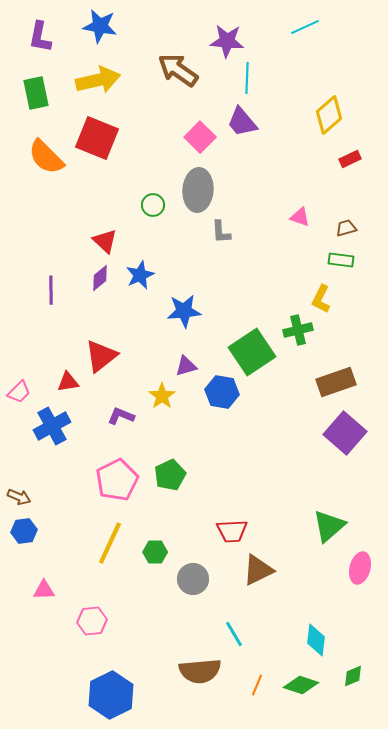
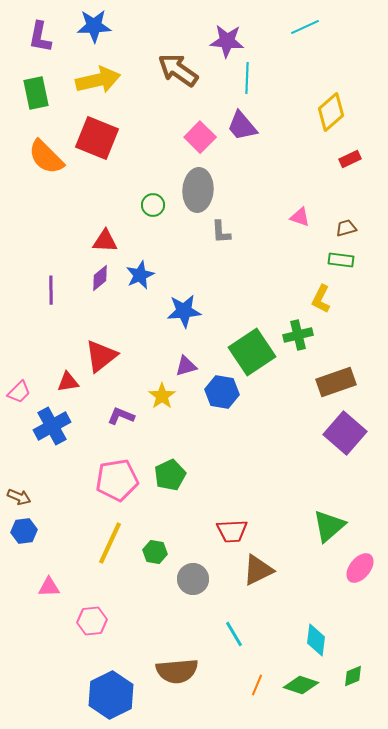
blue star at (100, 26): moved 6 px left; rotated 12 degrees counterclockwise
yellow diamond at (329, 115): moved 2 px right, 3 px up
purple trapezoid at (242, 122): moved 4 px down
red triangle at (105, 241): rotated 40 degrees counterclockwise
green cross at (298, 330): moved 5 px down
pink pentagon at (117, 480): rotated 18 degrees clockwise
green hexagon at (155, 552): rotated 10 degrees clockwise
pink ellipse at (360, 568): rotated 24 degrees clockwise
pink triangle at (44, 590): moved 5 px right, 3 px up
brown semicircle at (200, 671): moved 23 px left
